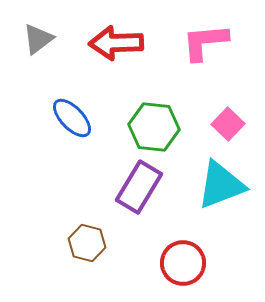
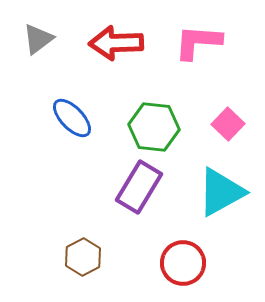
pink L-shape: moved 7 px left; rotated 9 degrees clockwise
cyan triangle: moved 7 px down; rotated 8 degrees counterclockwise
brown hexagon: moved 4 px left, 14 px down; rotated 18 degrees clockwise
